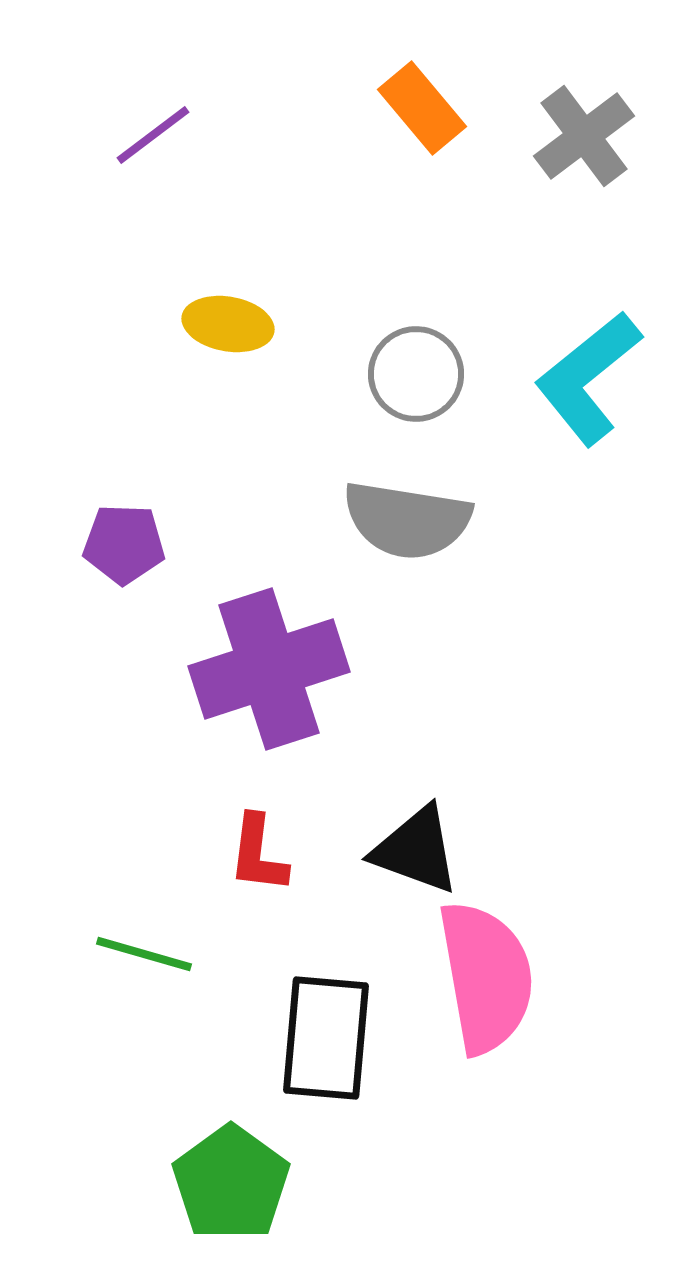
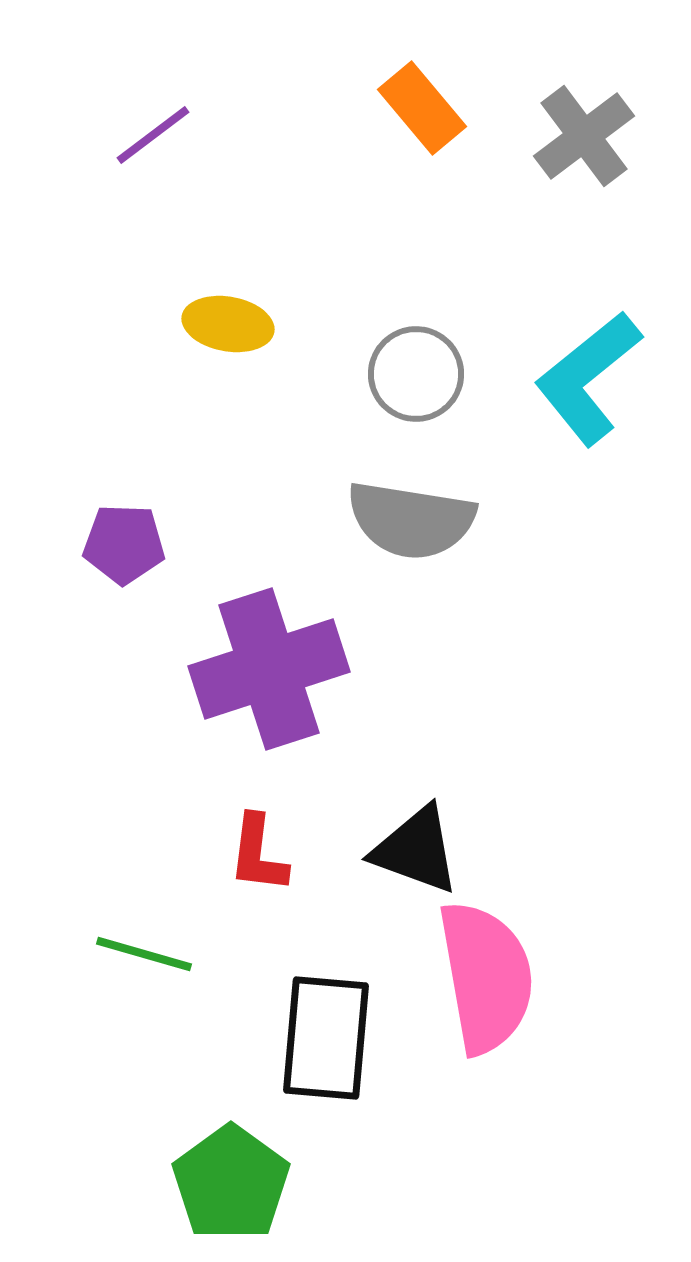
gray semicircle: moved 4 px right
